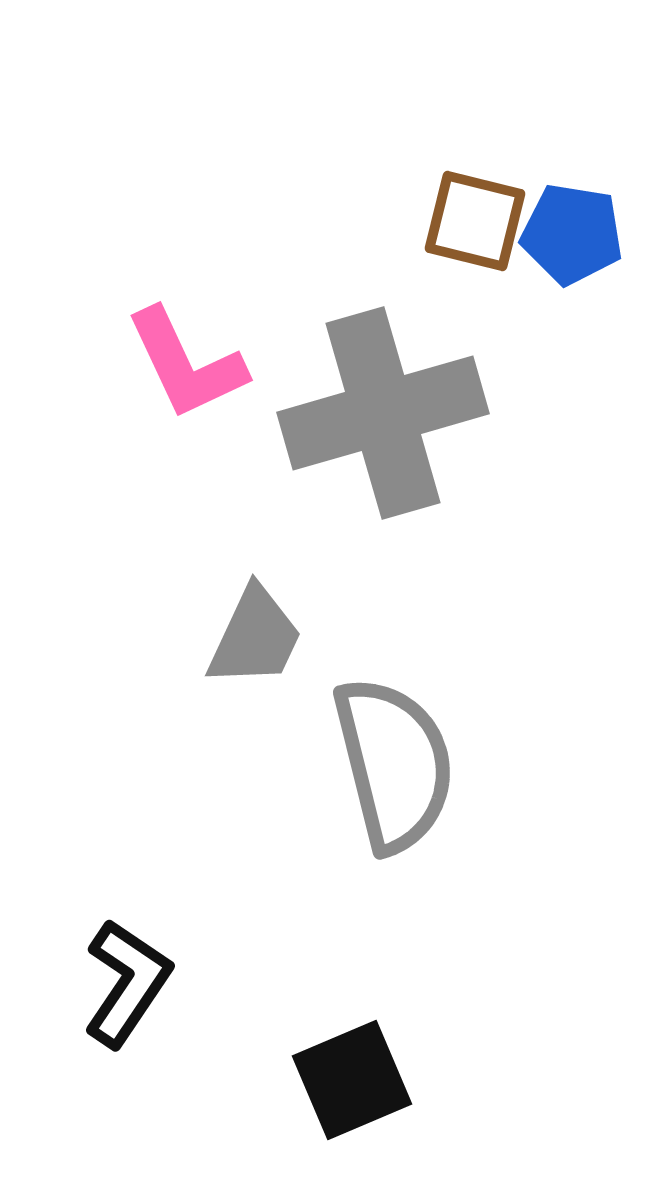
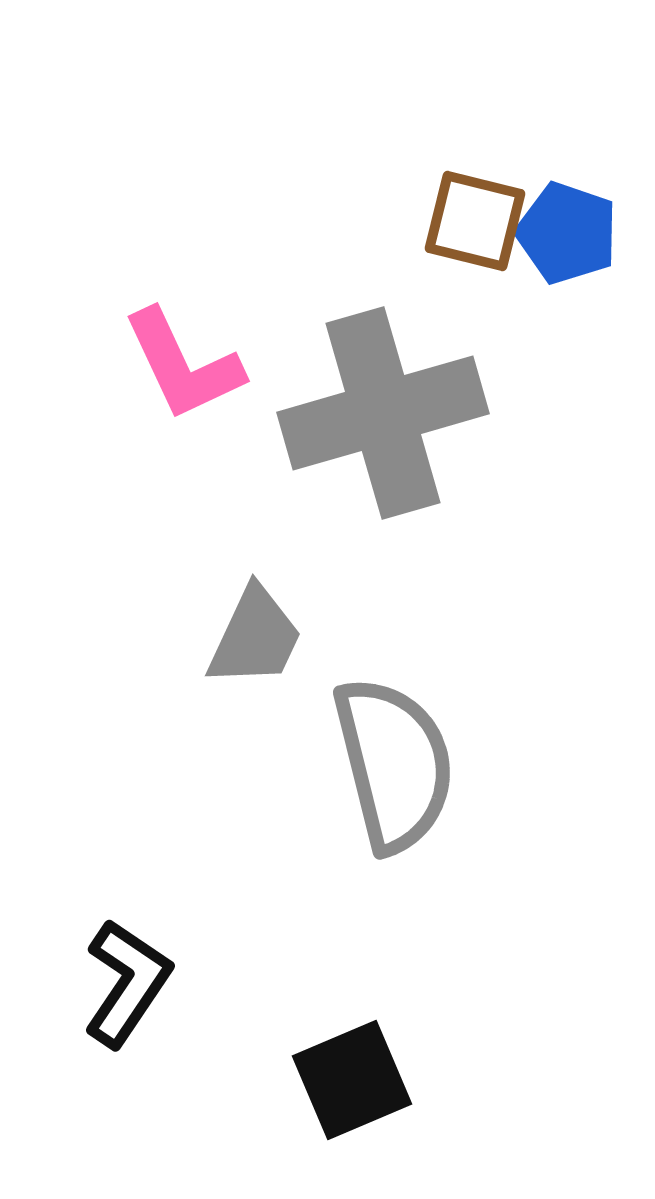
blue pentagon: moved 5 px left, 1 px up; rotated 10 degrees clockwise
pink L-shape: moved 3 px left, 1 px down
